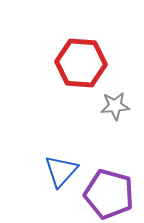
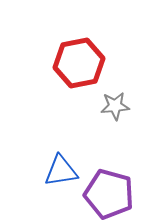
red hexagon: moved 2 px left; rotated 15 degrees counterclockwise
blue triangle: rotated 39 degrees clockwise
